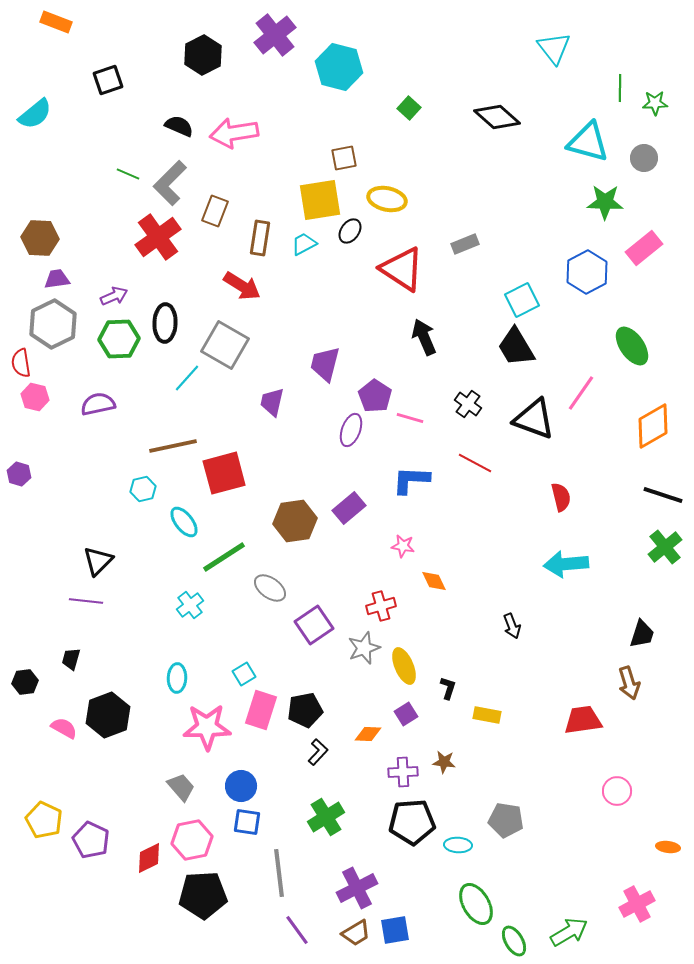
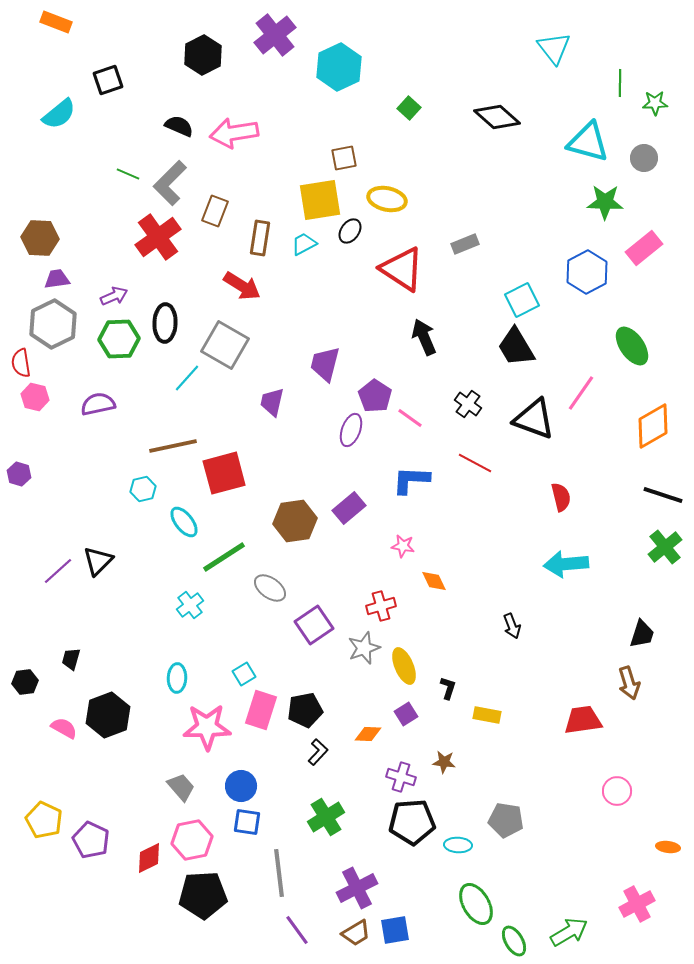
cyan hexagon at (339, 67): rotated 21 degrees clockwise
green line at (620, 88): moved 5 px up
cyan semicircle at (35, 114): moved 24 px right
pink line at (410, 418): rotated 20 degrees clockwise
purple line at (86, 601): moved 28 px left, 30 px up; rotated 48 degrees counterclockwise
purple cross at (403, 772): moved 2 px left, 5 px down; rotated 20 degrees clockwise
